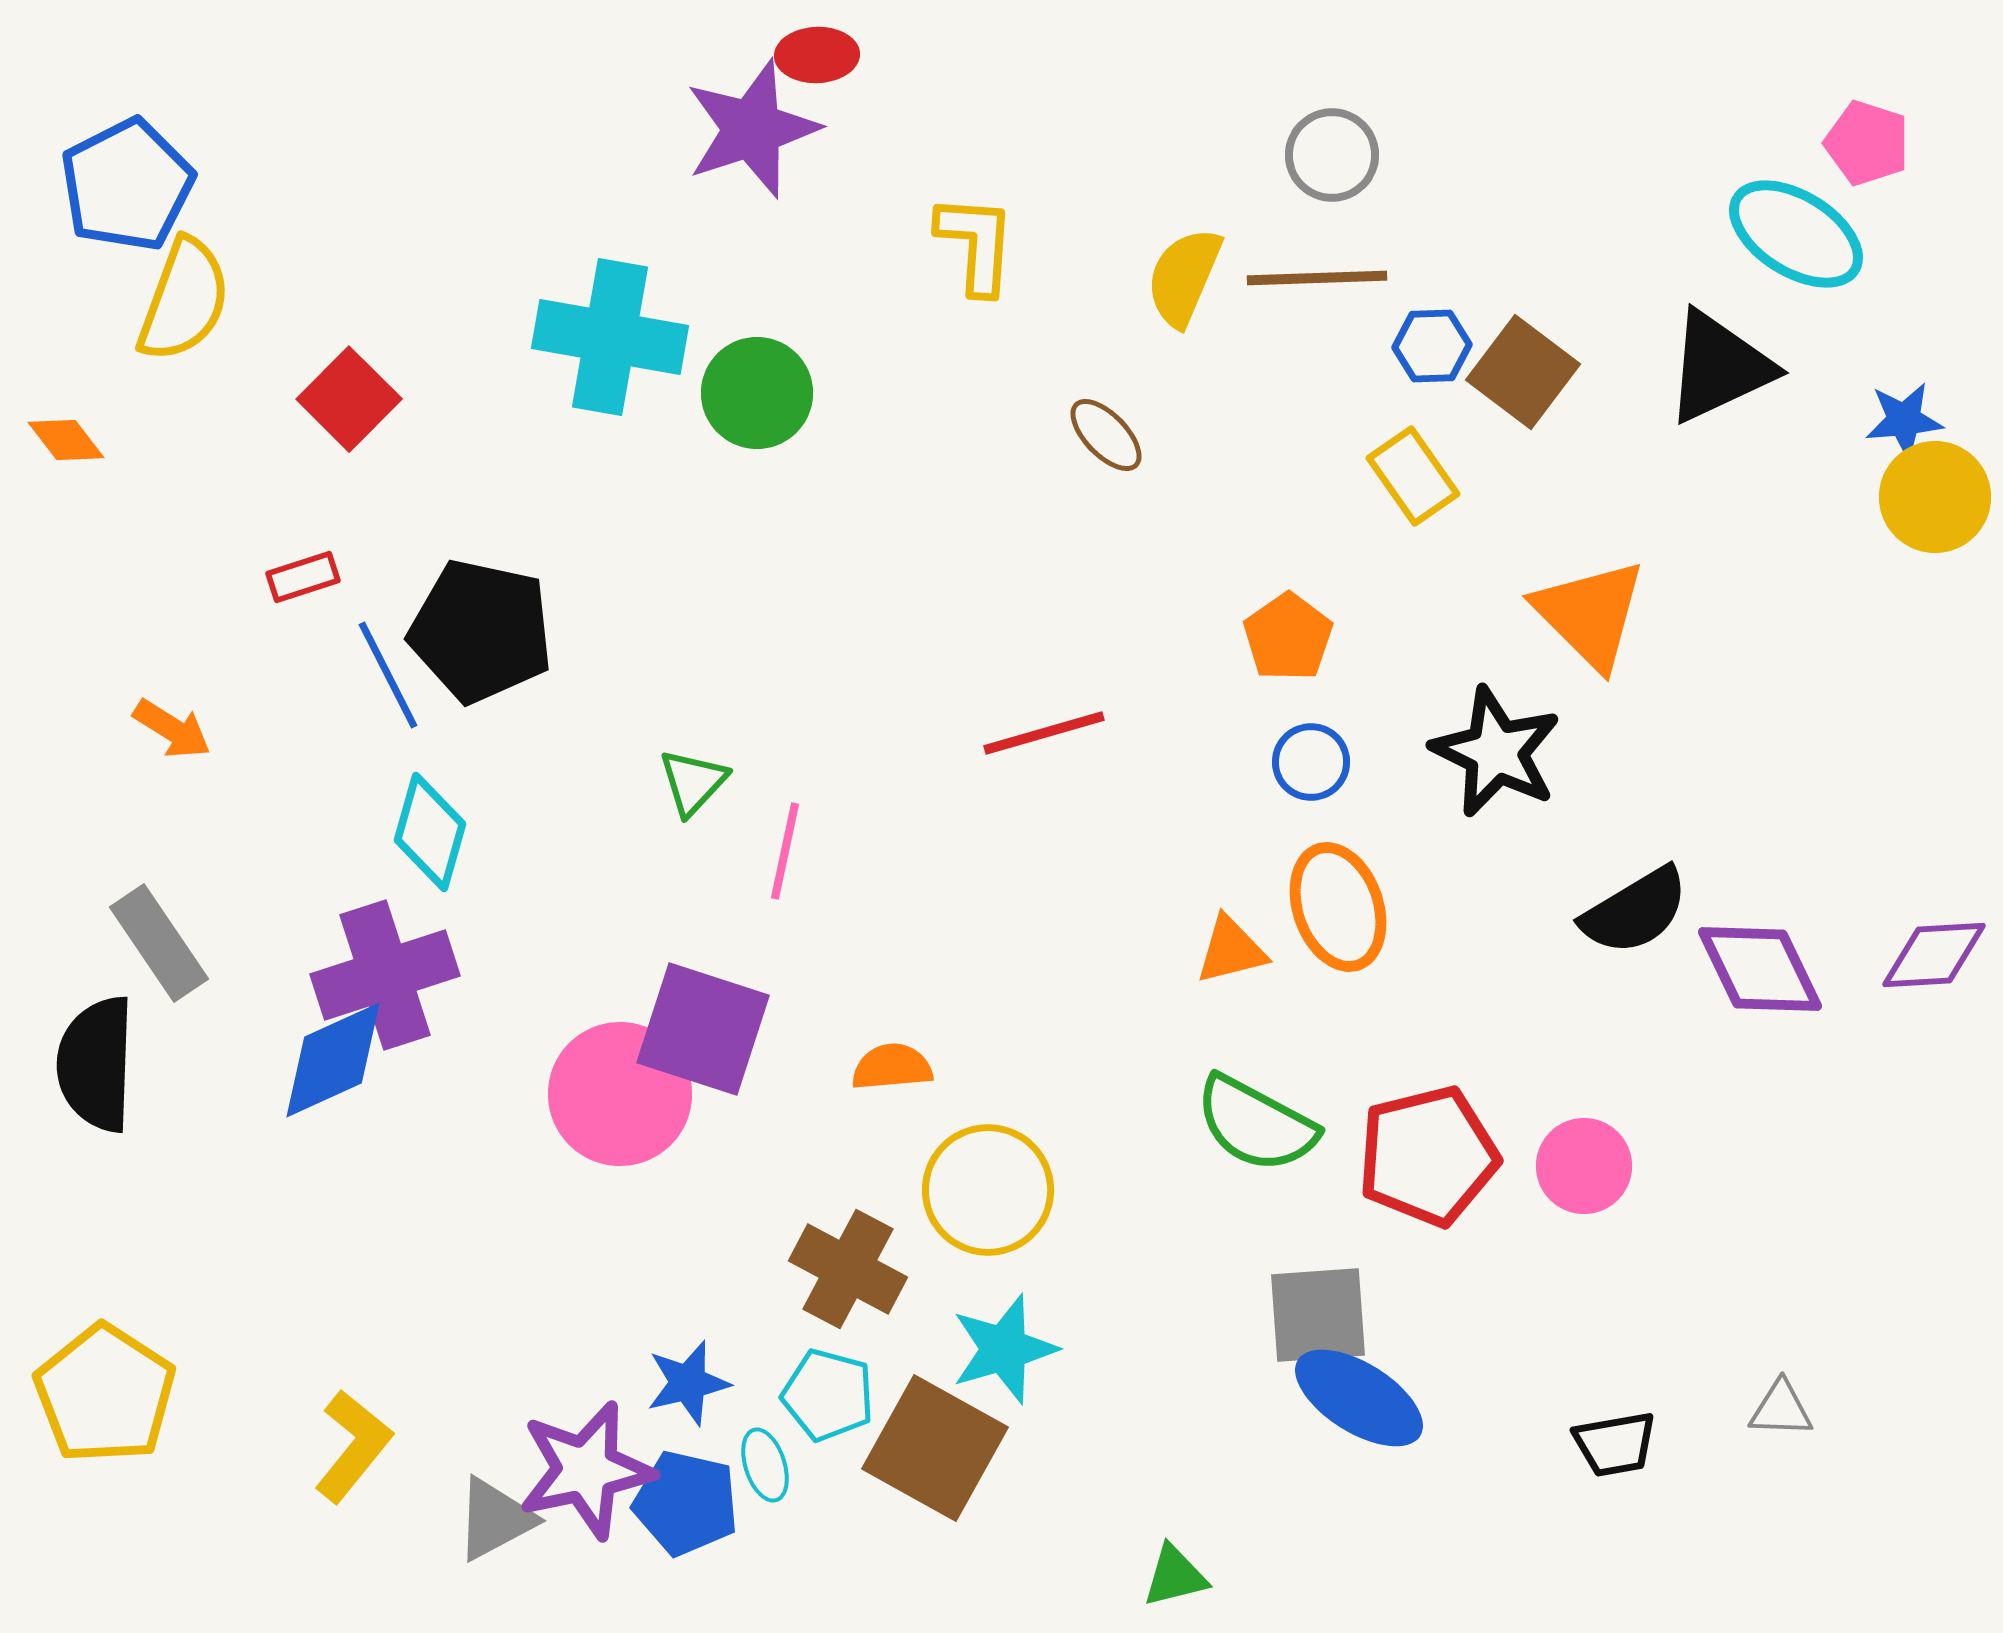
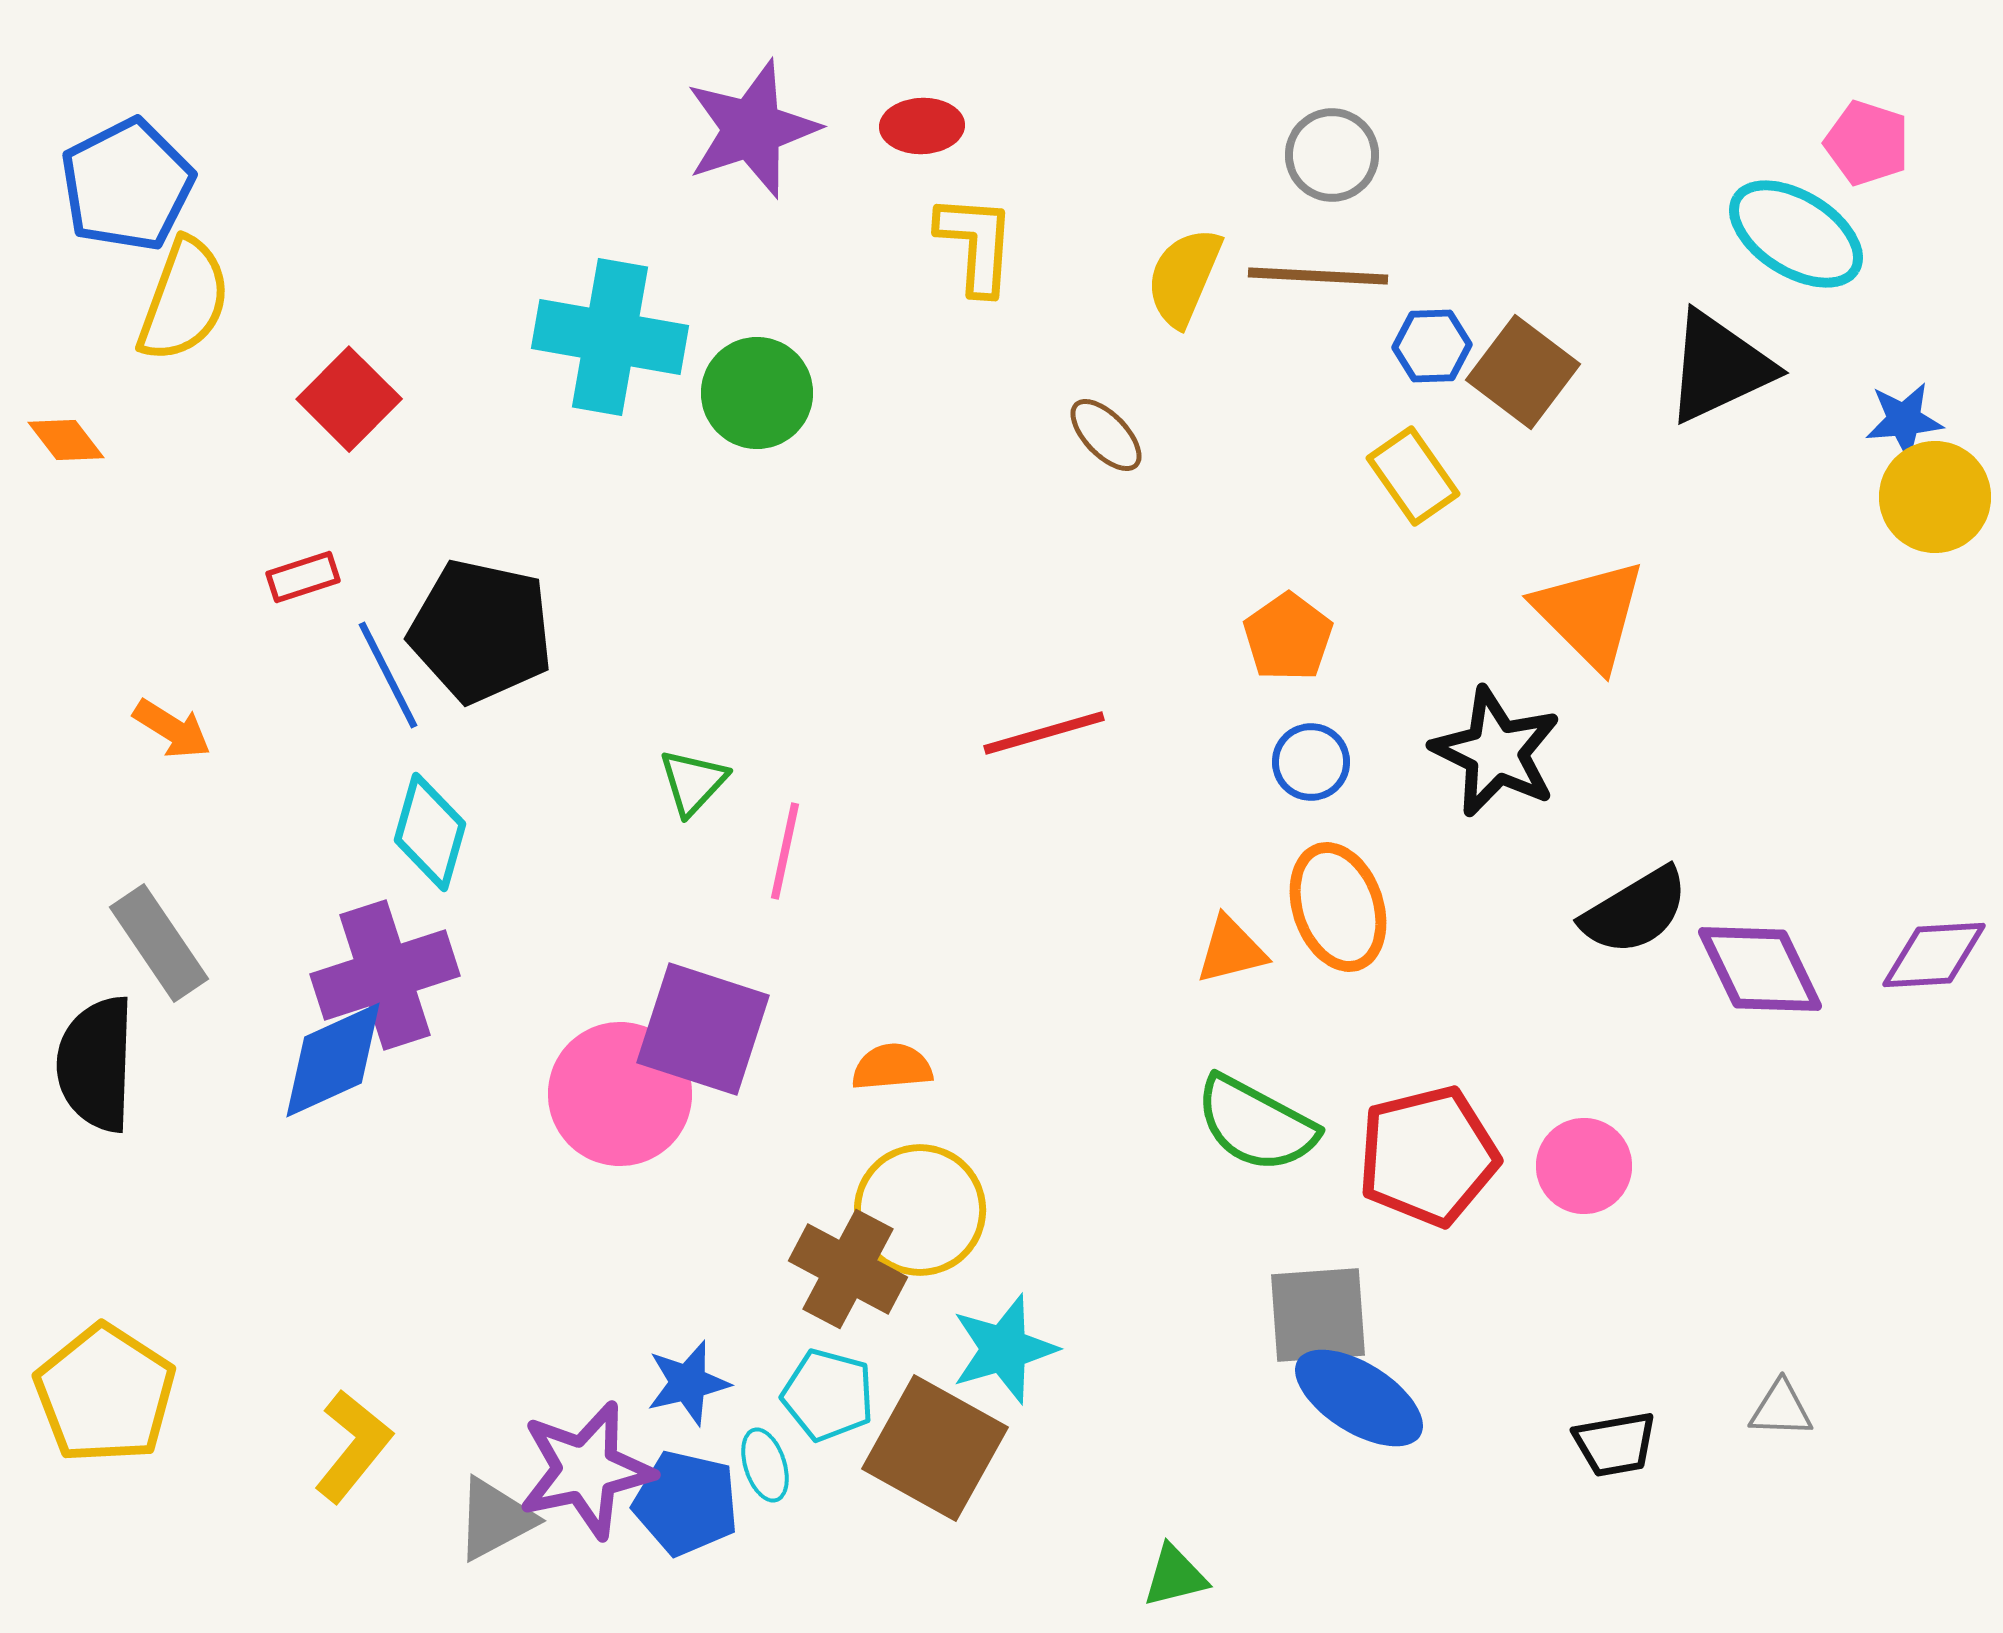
red ellipse at (817, 55): moved 105 px right, 71 px down
brown line at (1317, 278): moved 1 px right, 2 px up; rotated 5 degrees clockwise
yellow circle at (988, 1190): moved 68 px left, 20 px down
